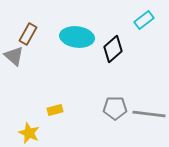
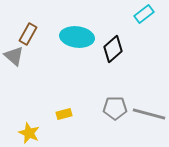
cyan rectangle: moved 6 px up
yellow rectangle: moved 9 px right, 4 px down
gray line: rotated 8 degrees clockwise
